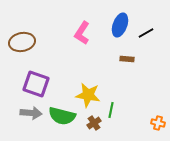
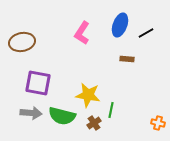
purple square: moved 2 px right, 1 px up; rotated 8 degrees counterclockwise
